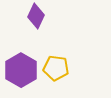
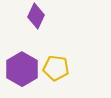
purple hexagon: moved 1 px right, 1 px up
